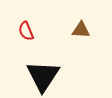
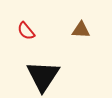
red semicircle: rotated 18 degrees counterclockwise
